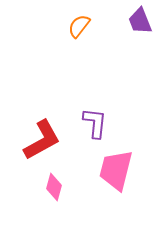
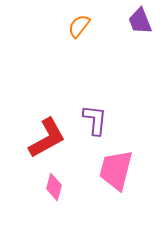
purple L-shape: moved 3 px up
red L-shape: moved 5 px right, 2 px up
